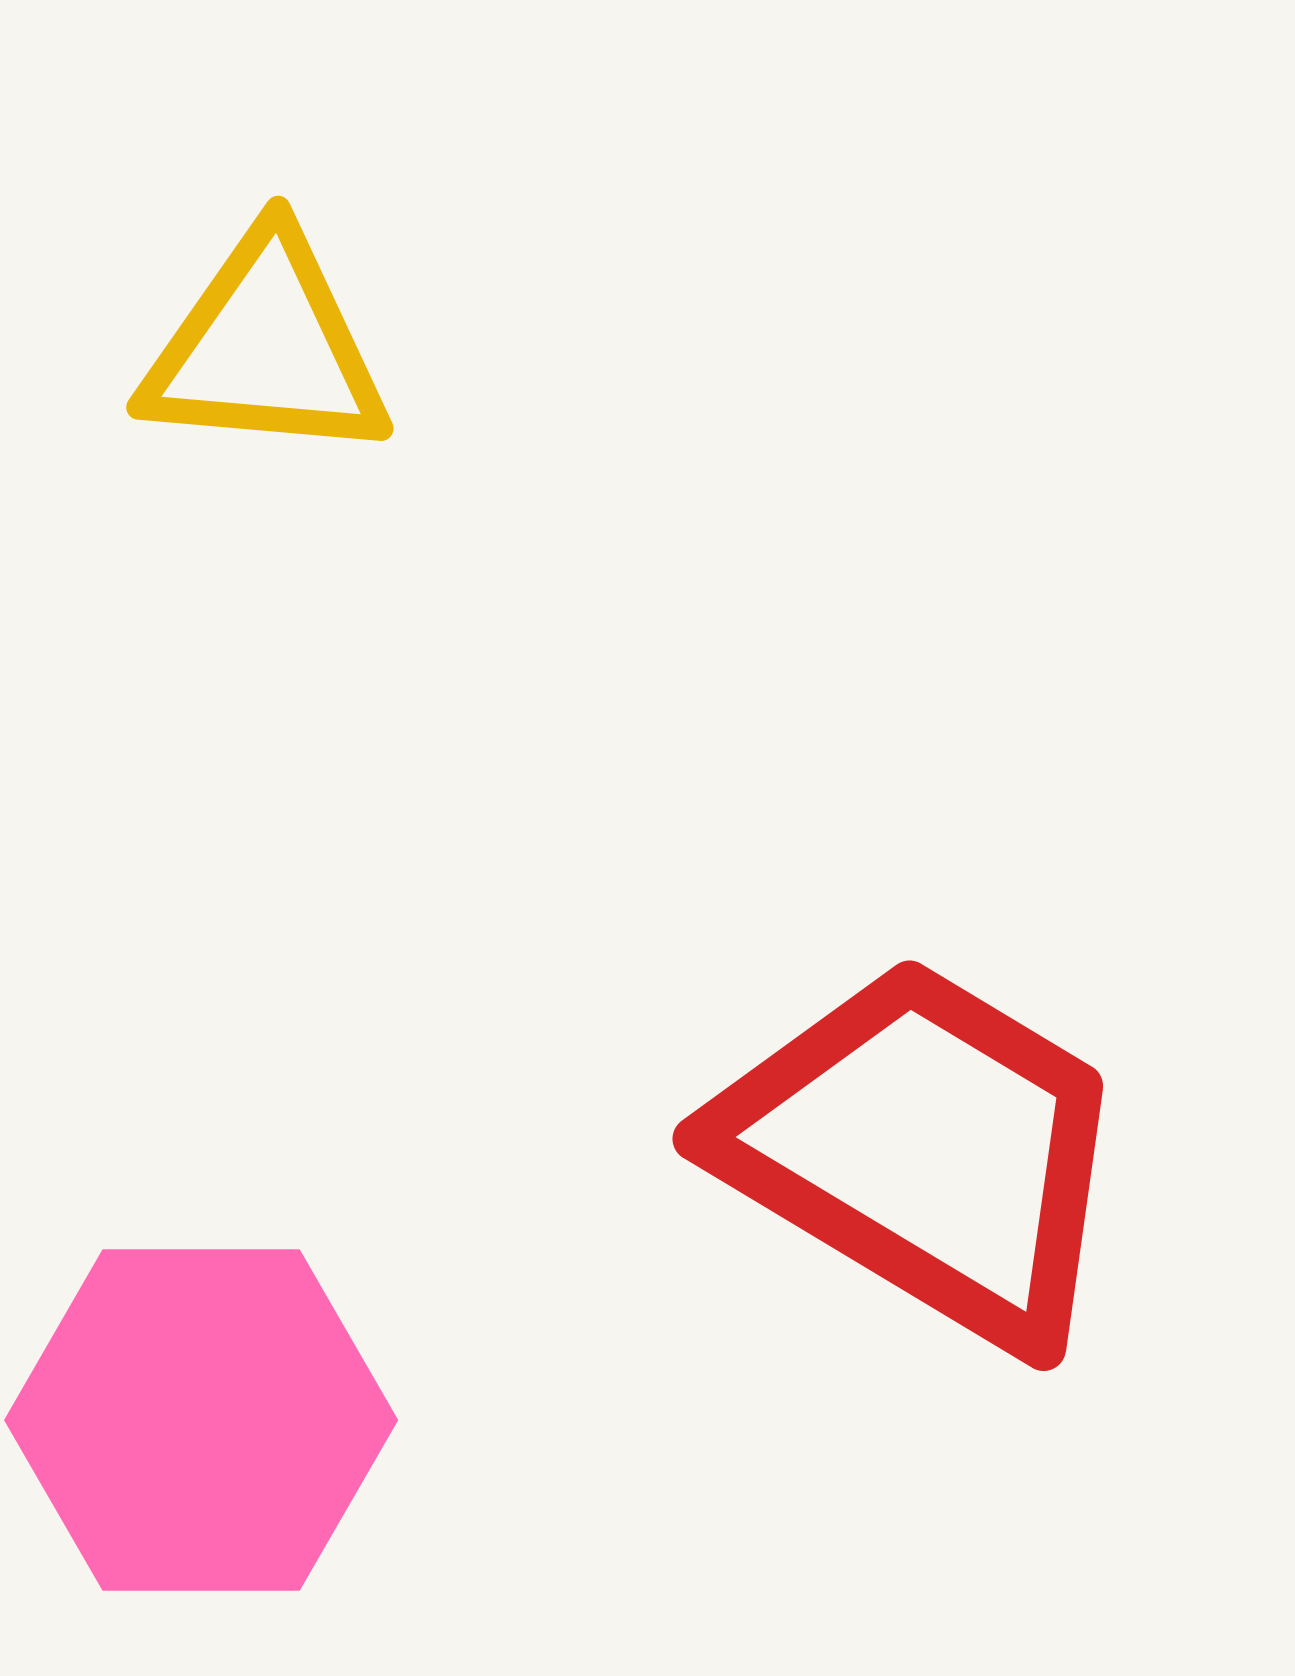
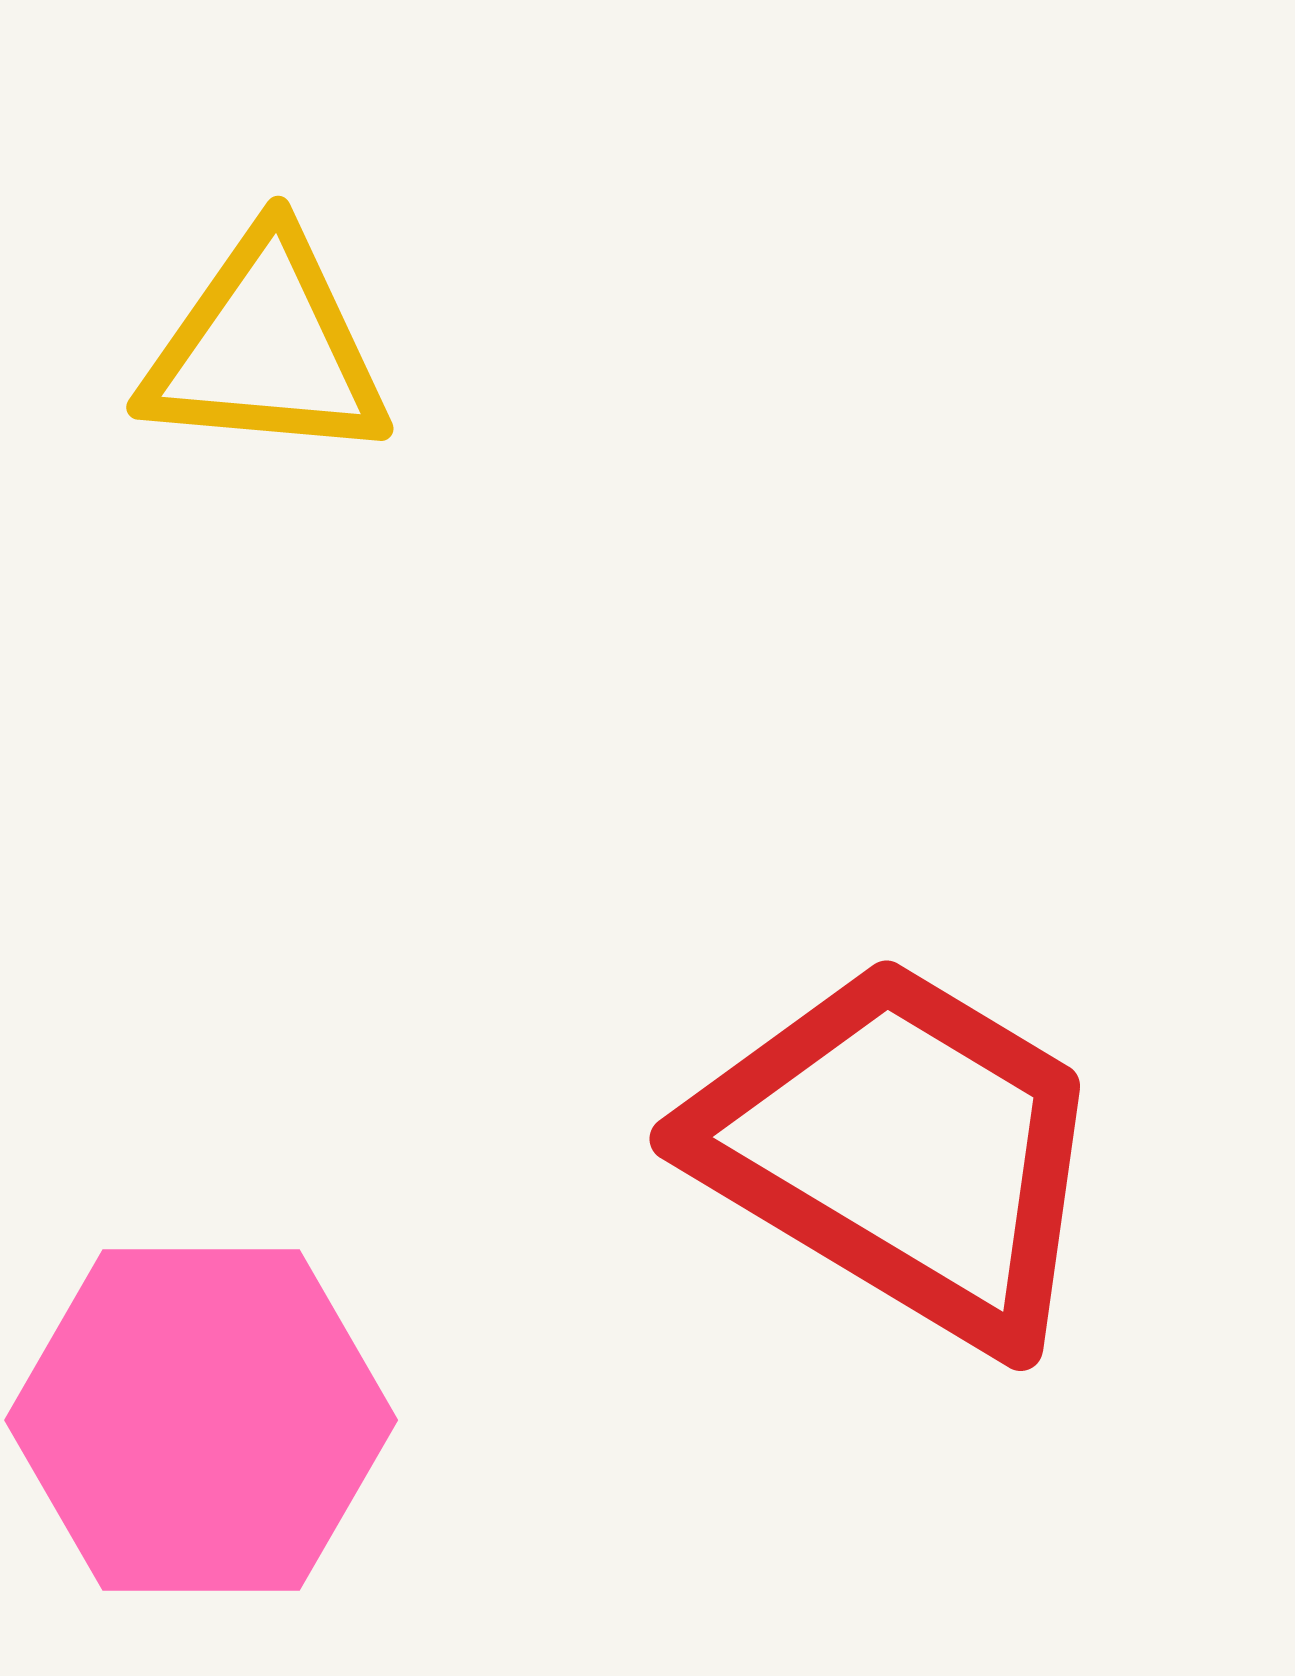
red trapezoid: moved 23 px left
